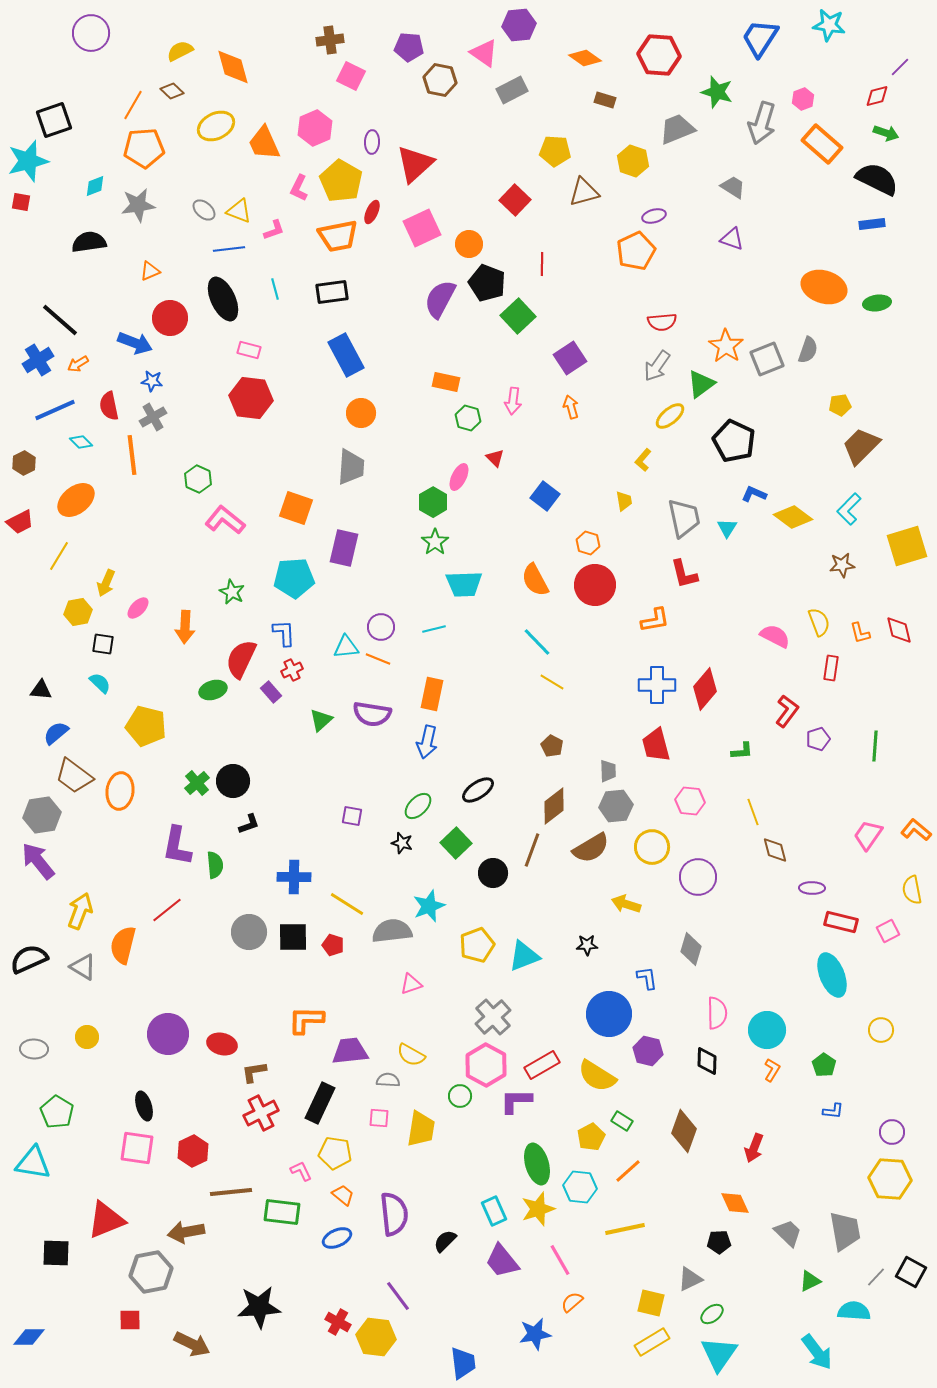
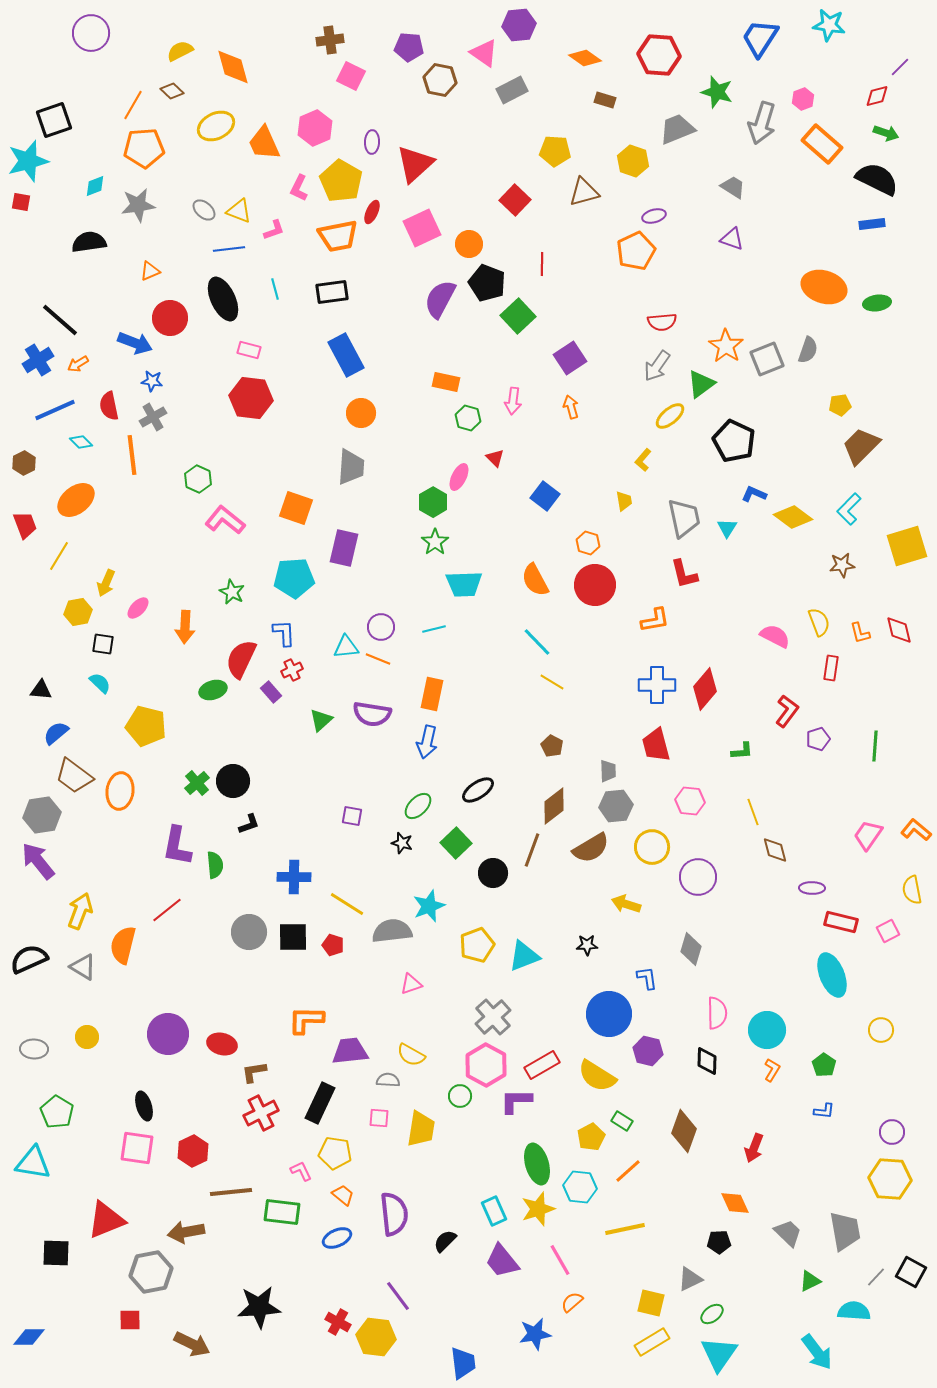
red trapezoid at (20, 522): moved 5 px right, 3 px down; rotated 84 degrees counterclockwise
blue L-shape at (833, 1111): moved 9 px left
